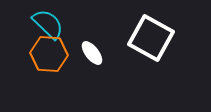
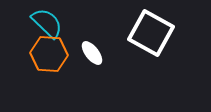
cyan semicircle: moved 1 px left, 1 px up
white square: moved 5 px up
